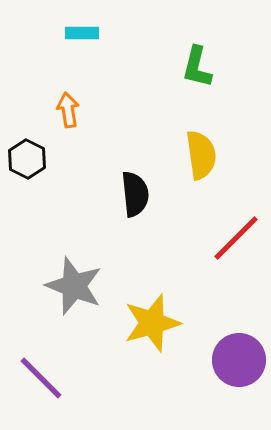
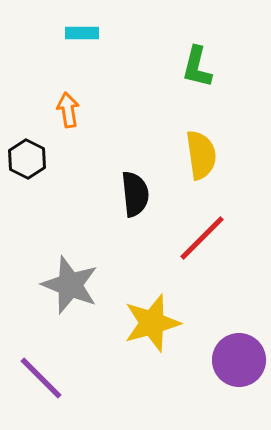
red line: moved 34 px left
gray star: moved 4 px left, 1 px up
